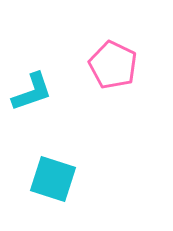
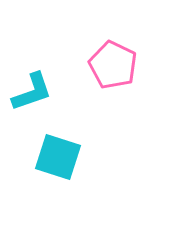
cyan square: moved 5 px right, 22 px up
